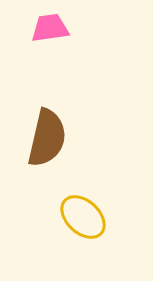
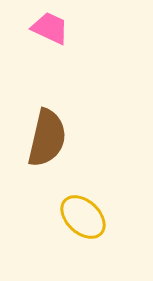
pink trapezoid: rotated 33 degrees clockwise
